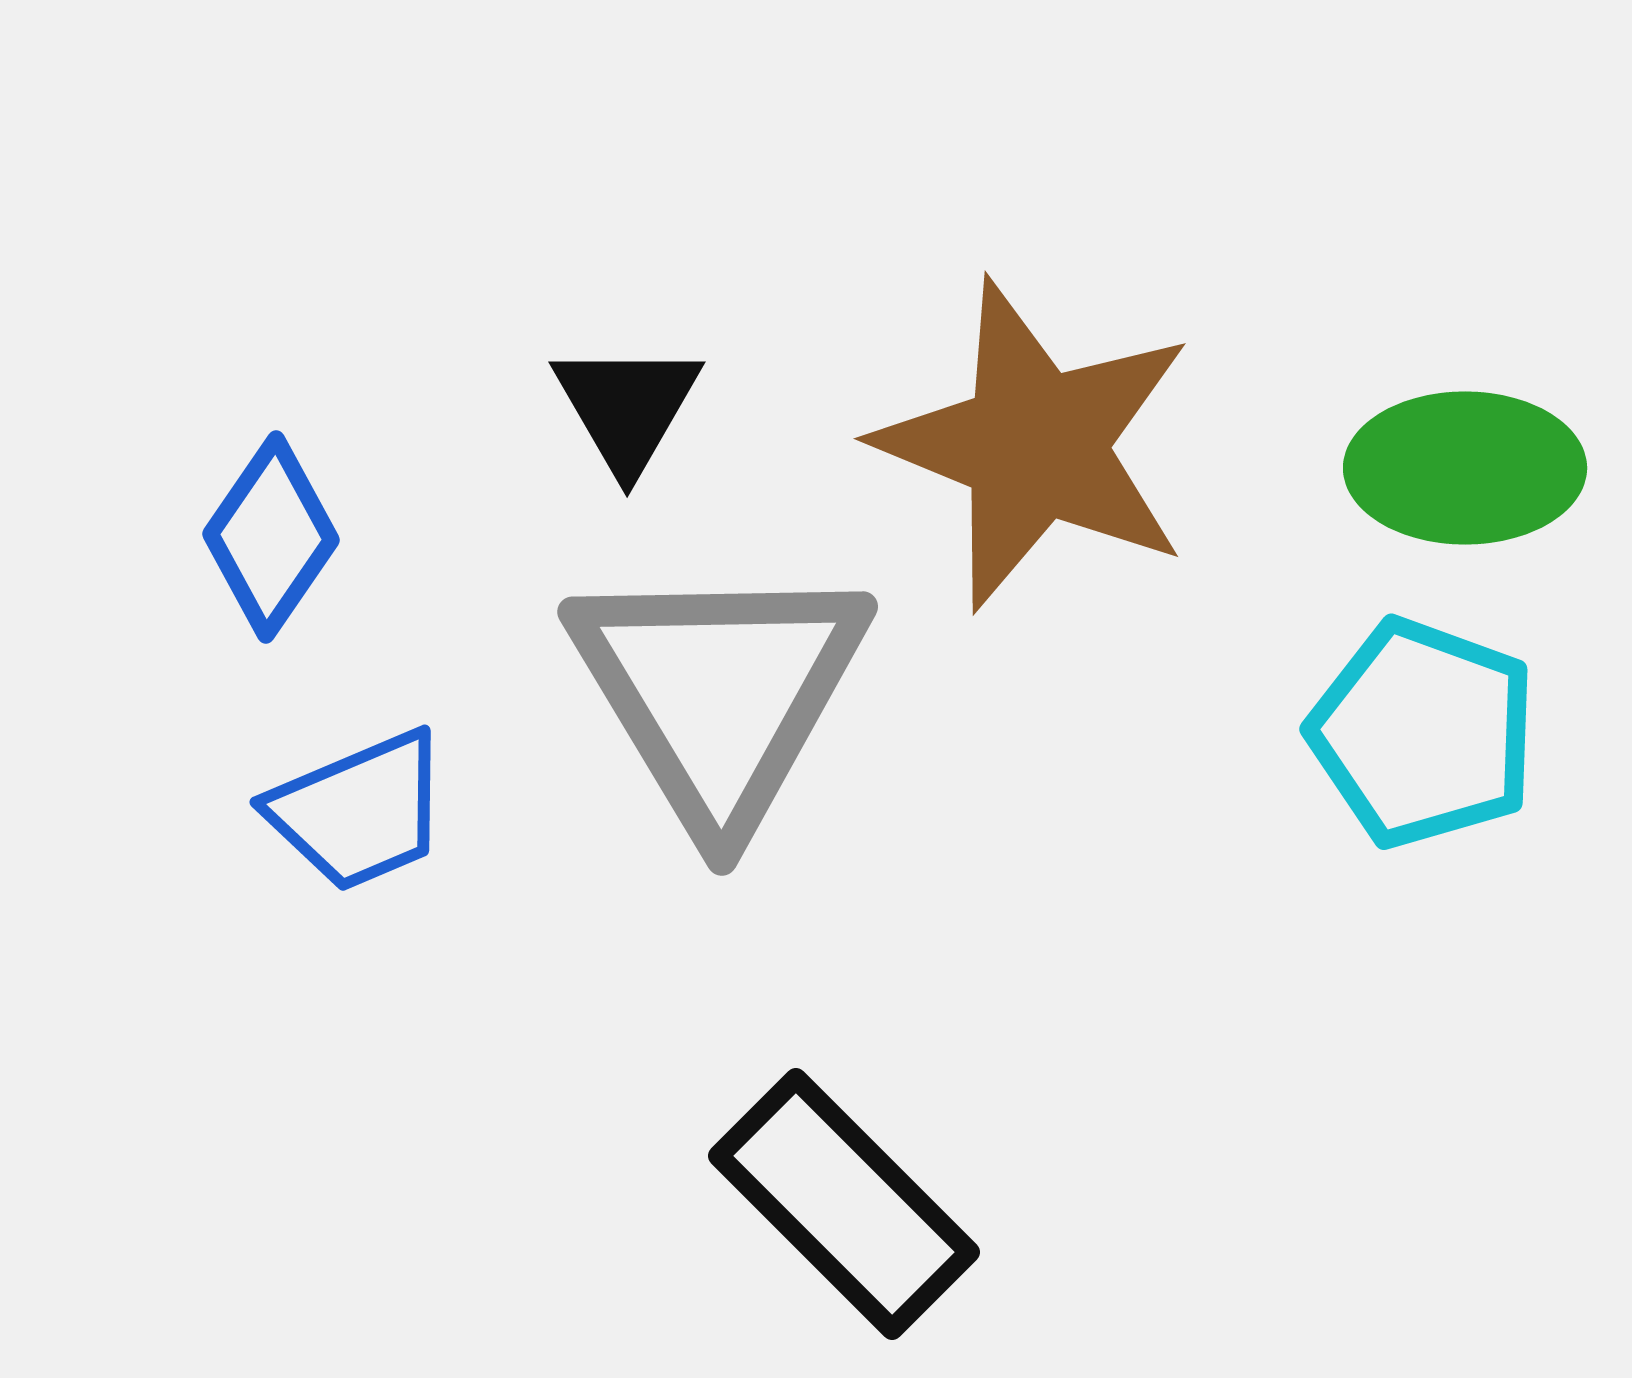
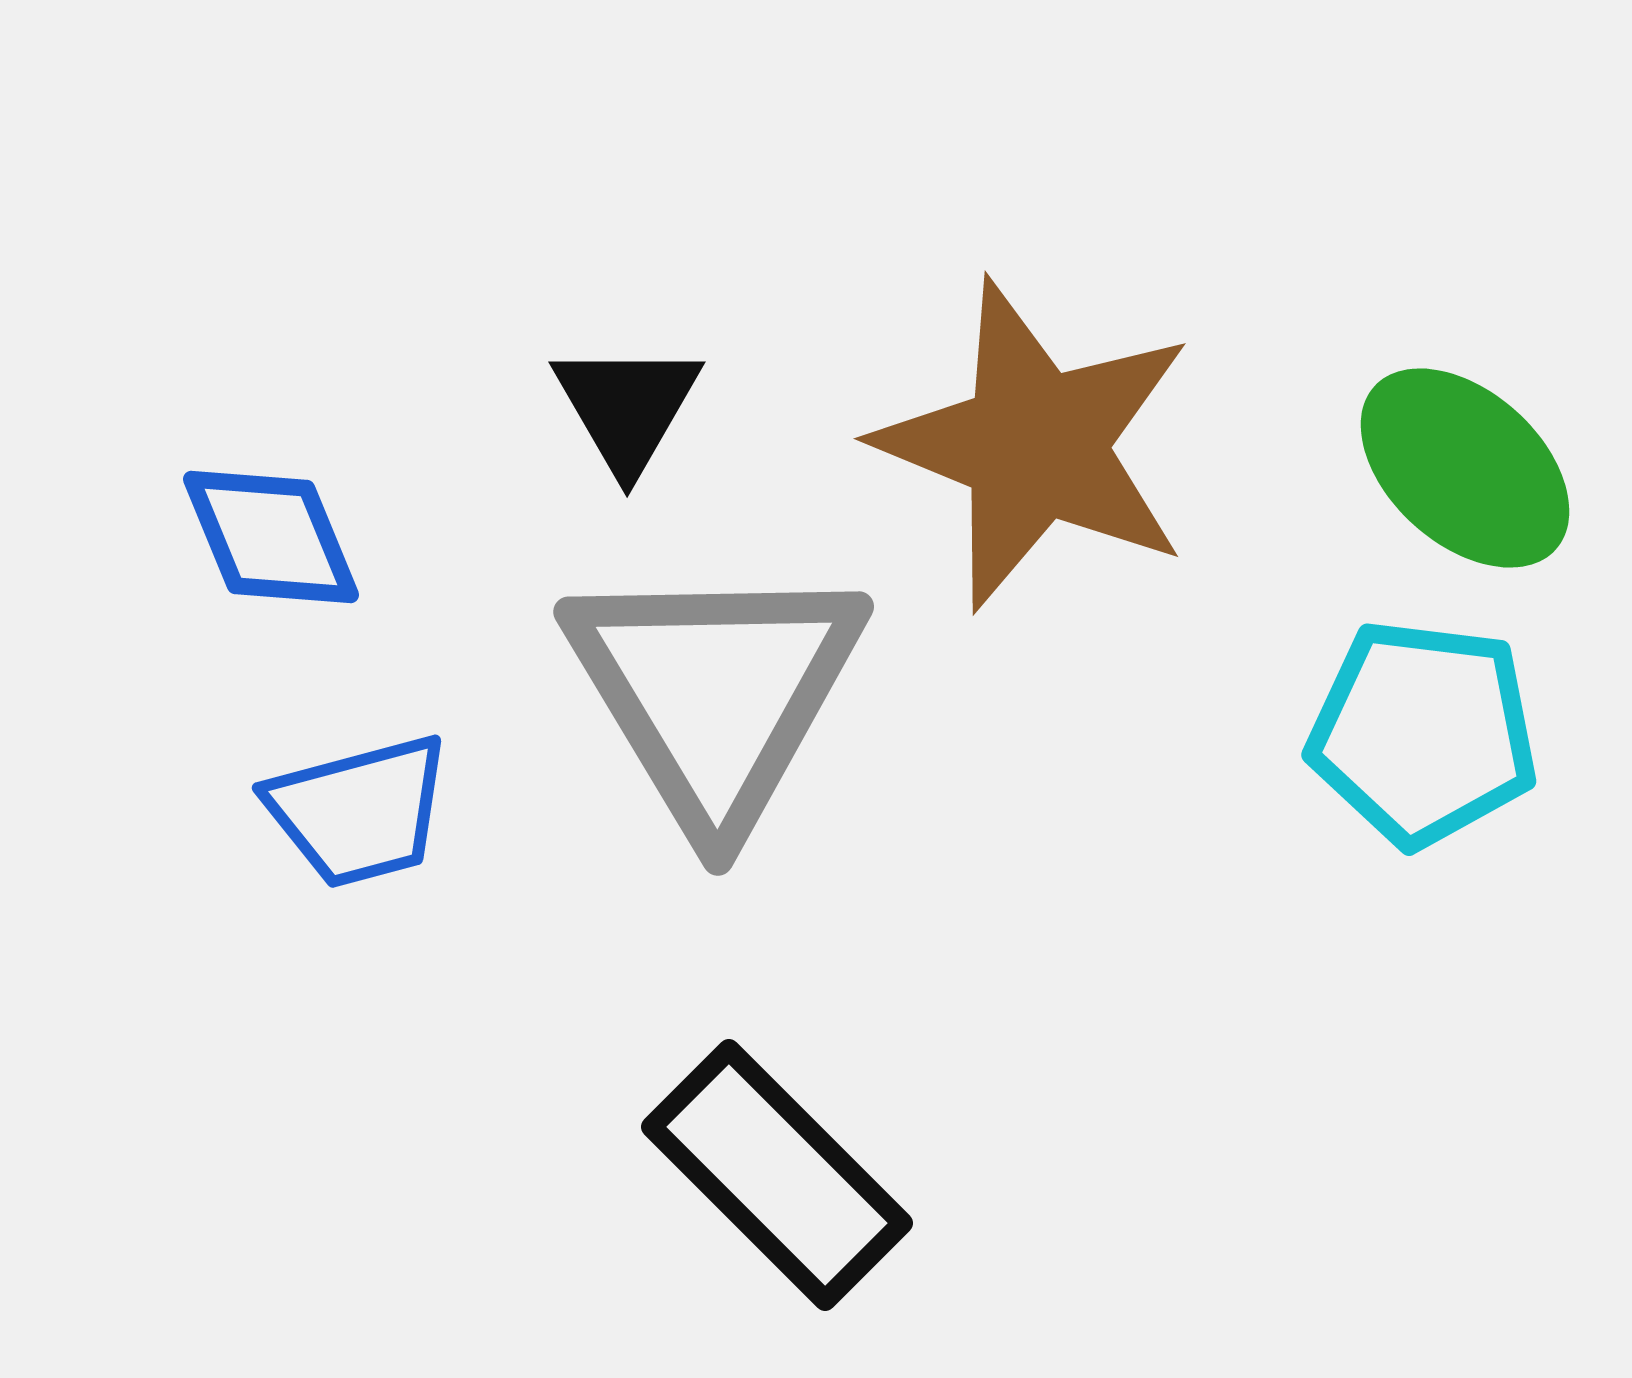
green ellipse: rotated 42 degrees clockwise
blue diamond: rotated 57 degrees counterclockwise
gray triangle: moved 4 px left
cyan pentagon: rotated 13 degrees counterclockwise
blue trapezoid: rotated 8 degrees clockwise
black rectangle: moved 67 px left, 29 px up
